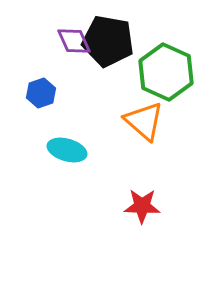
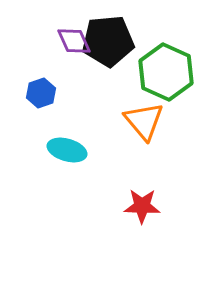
black pentagon: rotated 15 degrees counterclockwise
orange triangle: rotated 9 degrees clockwise
